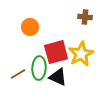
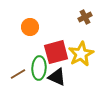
brown cross: rotated 32 degrees counterclockwise
black triangle: moved 1 px left
